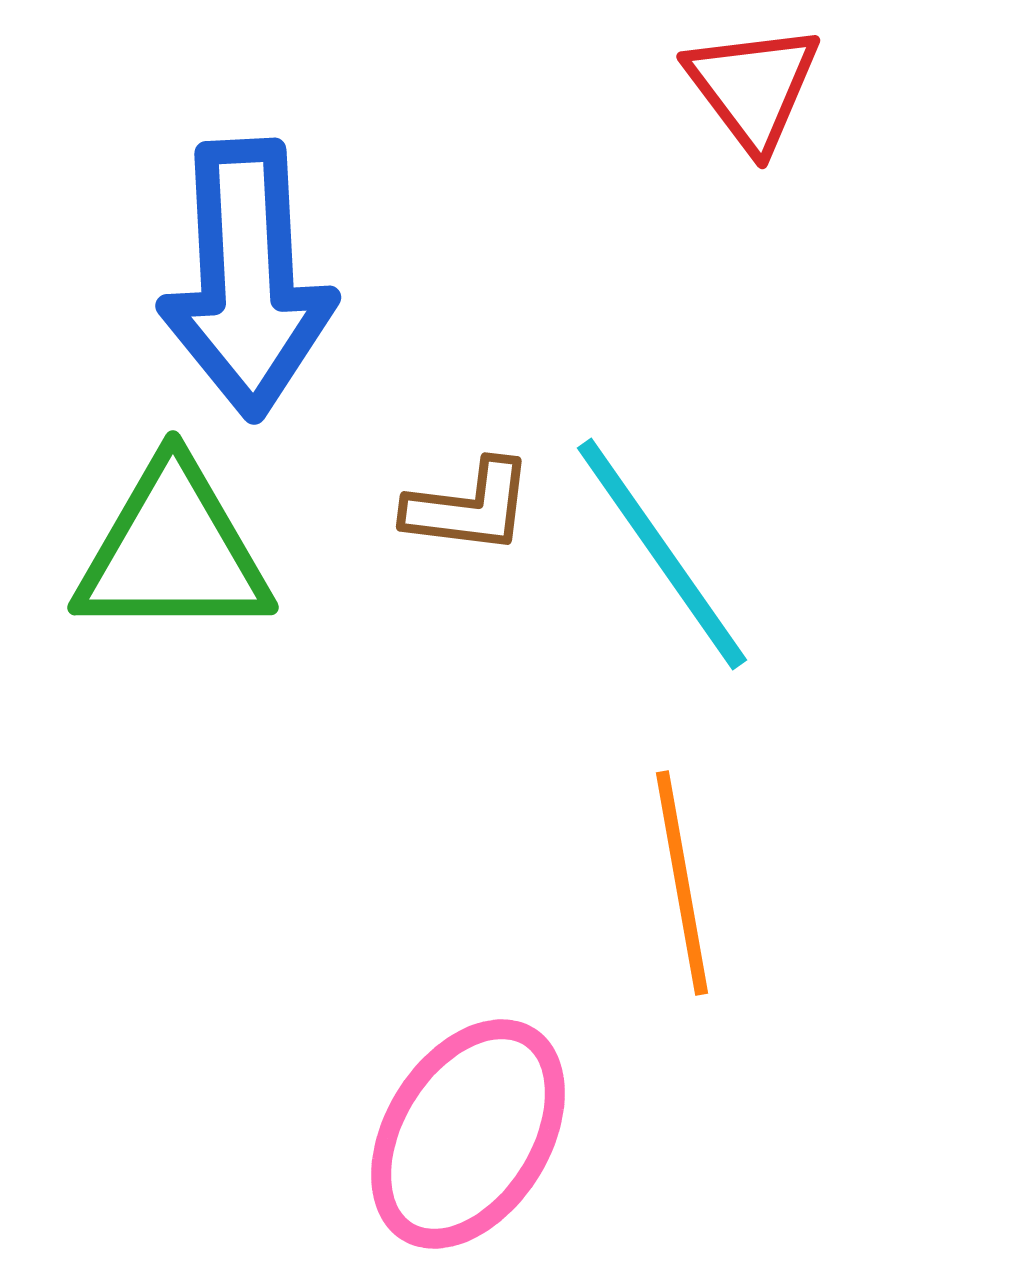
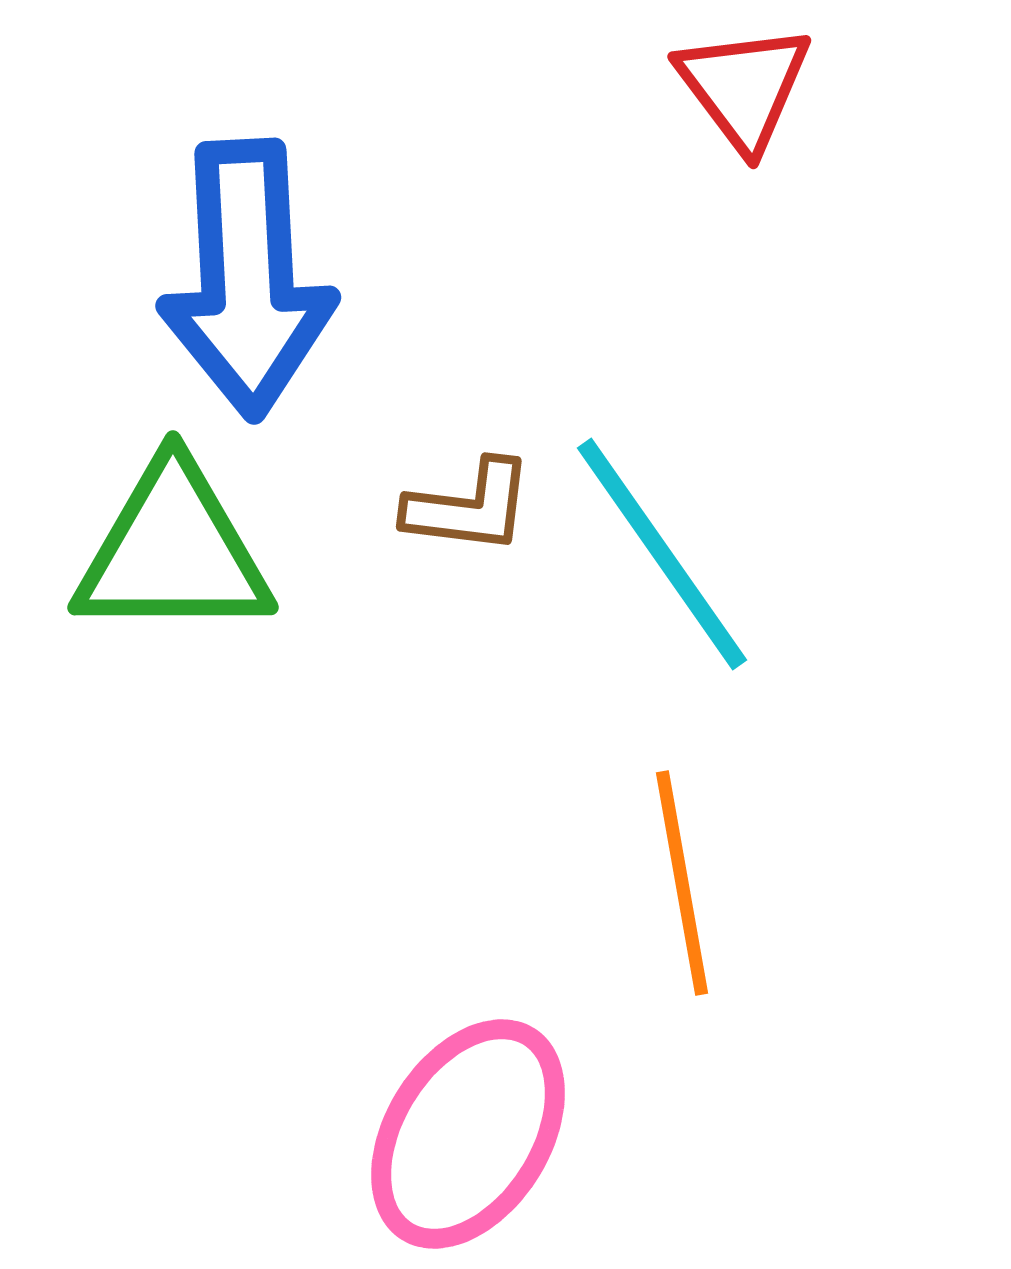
red triangle: moved 9 px left
